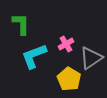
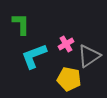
gray triangle: moved 2 px left, 2 px up
yellow pentagon: rotated 20 degrees counterclockwise
